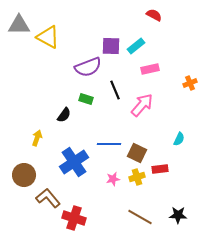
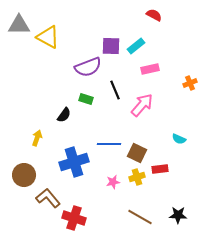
cyan semicircle: rotated 88 degrees clockwise
blue cross: rotated 16 degrees clockwise
pink star: moved 3 px down
